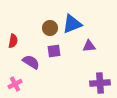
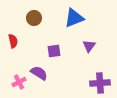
blue triangle: moved 2 px right, 6 px up
brown circle: moved 16 px left, 10 px up
red semicircle: rotated 24 degrees counterclockwise
purple triangle: rotated 48 degrees counterclockwise
purple semicircle: moved 8 px right, 11 px down
pink cross: moved 4 px right, 2 px up
